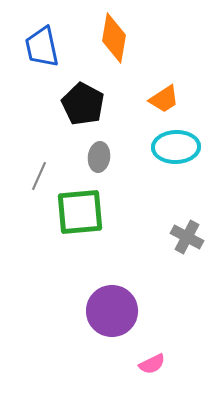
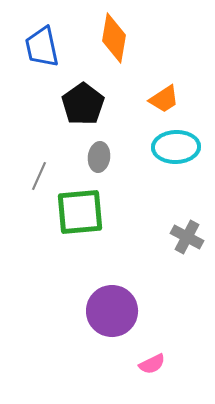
black pentagon: rotated 9 degrees clockwise
